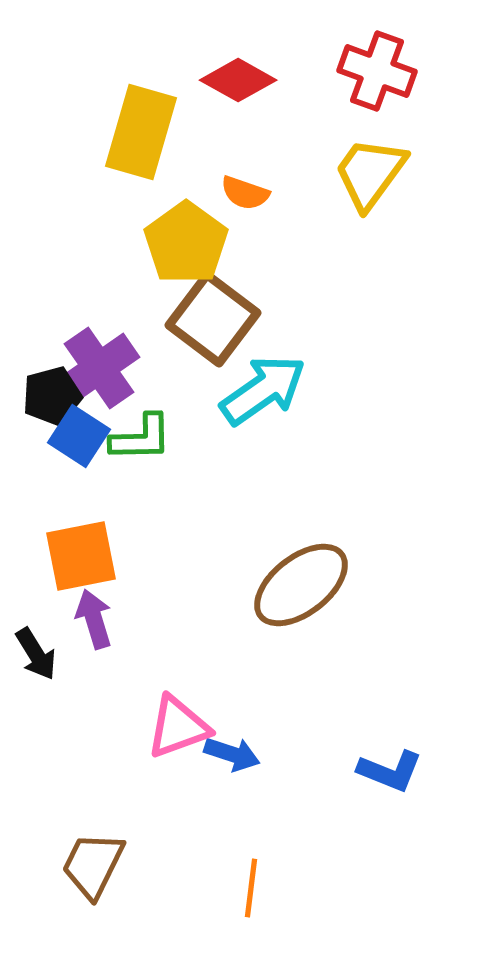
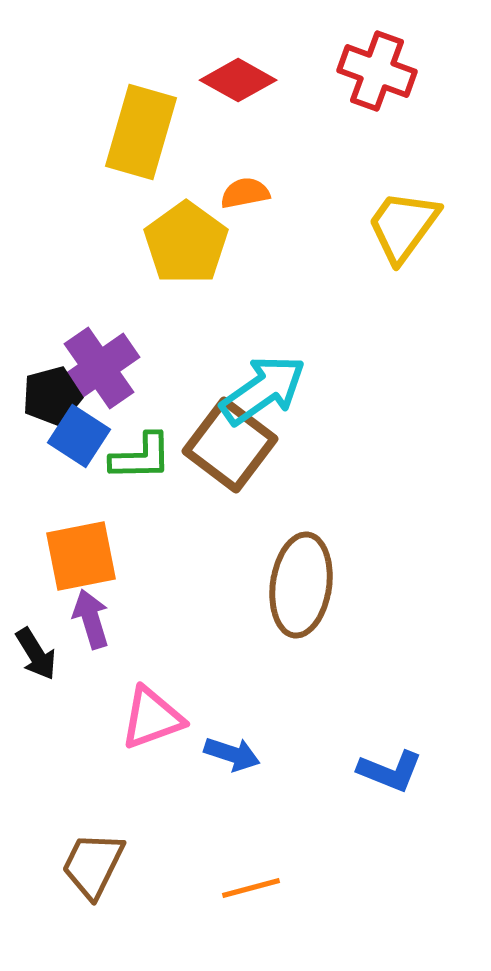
yellow trapezoid: moved 33 px right, 53 px down
orange semicircle: rotated 150 degrees clockwise
brown square: moved 17 px right, 126 px down
green L-shape: moved 19 px down
brown ellipse: rotated 44 degrees counterclockwise
purple arrow: moved 3 px left
pink triangle: moved 26 px left, 9 px up
orange line: rotated 68 degrees clockwise
